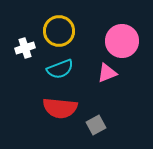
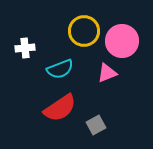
yellow circle: moved 25 px right
white cross: rotated 12 degrees clockwise
red semicircle: rotated 40 degrees counterclockwise
